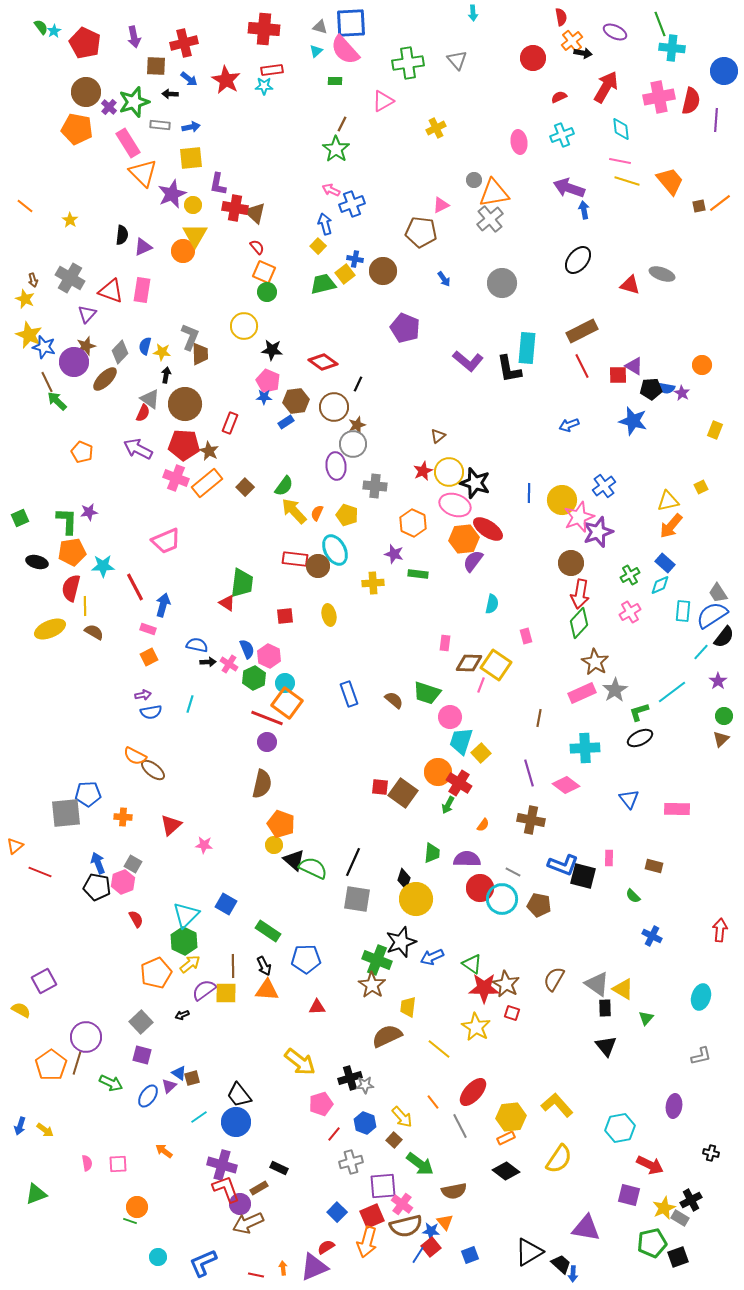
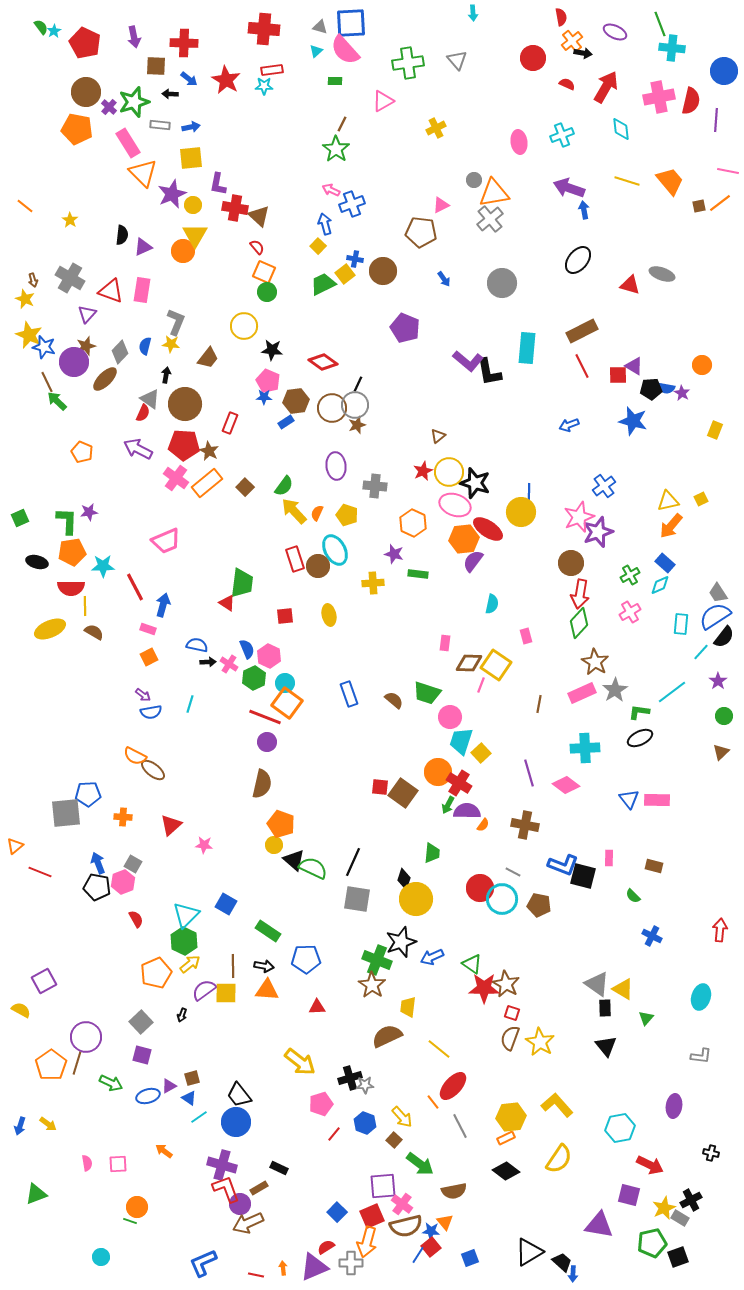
red cross at (184, 43): rotated 16 degrees clockwise
red semicircle at (559, 97): moved 8 px right, 13 px up; rotated 49 degrees clockwise
pink line at (620, 161): moved 108 px right, 10 px down
brown triangle at (255, 213): moved 4 px right, 3 px down
green trapezoid at (323, 284): rotated 12 degrees counterclockwise
gray L-shape at (190, 337): moved 14 px left, 15 px up
yellow star at (162, 352): moved 9 px right, 8 px up
brown trapezoid at (200, 354): moved 8 px right, 4 px down; rotated 40 degrees clockwise
black L-shape at (509, 369): moved 20 px left, 3 px down
brown circle at (334, 407): moved 2 px left, 1 px down
gray circle at (353, 444): moved 2 px right, 39 px up
pink cross at (176, 478): rotated 15 degrees clockwise
yellow square at (701, 487): moved 12 px down
yellow circle at (562, 500): moved 41 px left, 12 px down
red rectangle at (295, 559): rotated 65 degrees clockwise
red semicircle at (71, 588): rotated 104 degrees counterclockwise
cyan rectangle at (683, 611): moved 2 px left, 13 px down
blue semicircle at (712, 615): moved 3 px right, 1 px down
purple arrow at (143, 695): rotated 49 degrees clockwise
green L-shape at (639, 712): rotated 25 degrees clockwise
red line at (267, 718): moved 2 px left, 1 px up
brown line at (539, 718): moved 14 px up
brown triangle at (721, 739): moved 13 px down
pink rectangle at (677, 809): moved 20 px left, 9 px up
brown cross at (531, 820): moved 6 px left, 5 px down
purple semicircle at (467, 859): moved 48 px up
black arrow at (264, 966): rotated 54 degrees counterclockwise
brown semicircle at (554, 979): moved 44 px left, 59 px down; rotated 10 degrees counterclockwise
black arrow at (182, 1015): rotated 48 degrees counterclockwise
yellow star at (476, 1027): moved 64 px right, 15 px down
gray L-shape at (701, 1056): rotated 20 degrees clockwise
blue triangle at (179, 1073): moved 10 px right, 25 px down
purple triangle at (169, 1086): rotated 14 degrees clockwise
red ellipse at (473, 1092): moved 20 px left, 6 px up
blue ellipse at (148, 1096): rotated 40 degrees clockwise
yellow arrow at (45, 1130): moved 3 px right, 6 px up
gray cross at (351, 1162): moved 101 px down; rotated 15 degrees clockwise
purple triangle at (586, 1228): moved 13 px right, 3 px up
blue square at (470, 1255): moved 3 px down
cyan circle at (158, 1257): moved 57 px left
black trapezoid at (561, 1264): moved 1 px right, 2 px up
